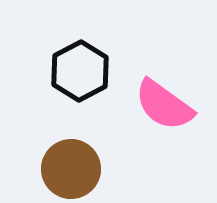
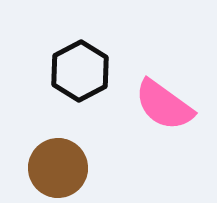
brown circle: moved 13 px left, 1 px up
